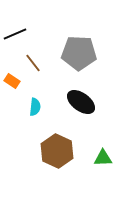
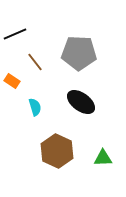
brown line: moved 2 px right, 1 px up
cyan semicircle: rotated 24 degrees counterclockwise
